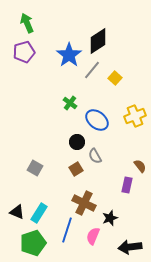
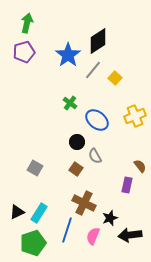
green arrow: rotated 36 degrees clockwise
blue star: moved 1 px left
gray line: moved 1 px right
brown square: rotated 24 degrees counterclockwise
black triangle: rotated 49 degrees counterclockwise
black arrow: moved 12 px up
